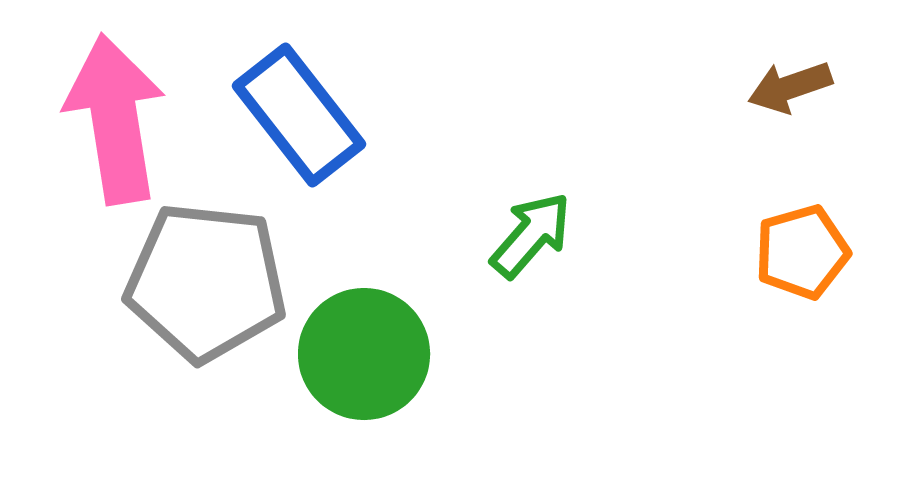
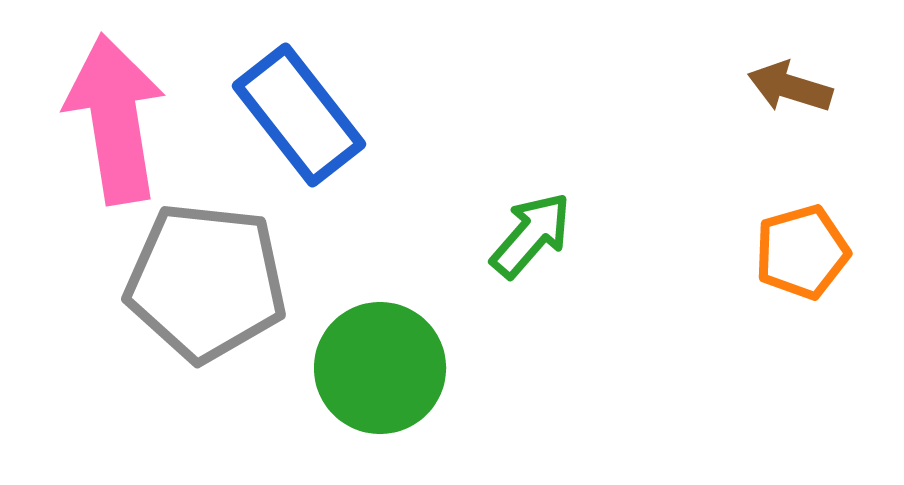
brown arrow: rotated 36 degrees clockwise
green circle: moved 16 px right, 14 px down
